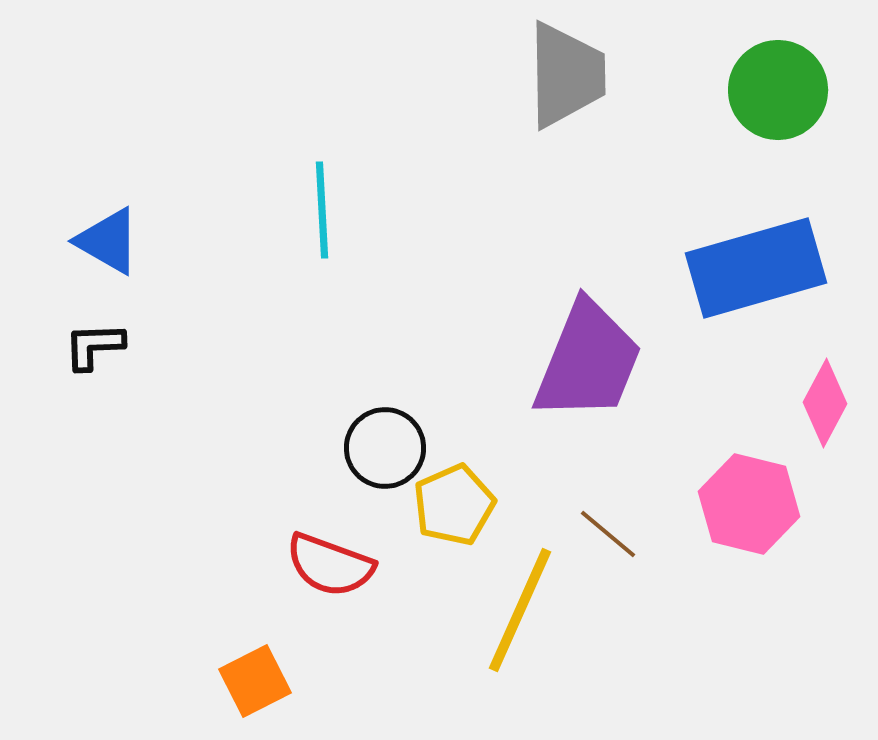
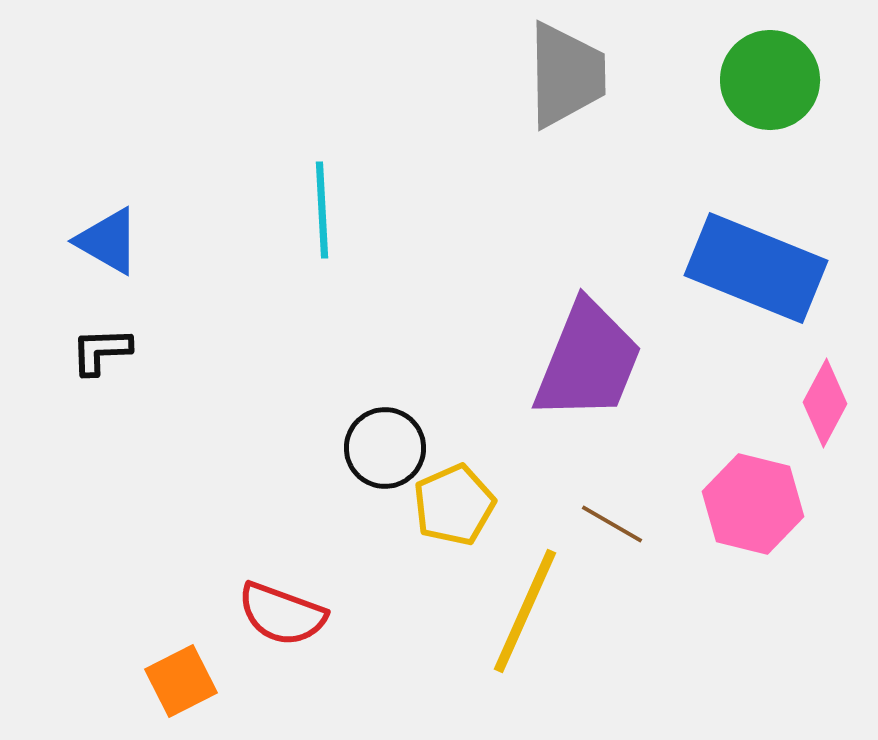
green circle: moved 8 px left, 10 px up
blue rectangle: rotated 38 degrees clockwise
black L-shape: moved 7 px right, 5 px down
pink hexagon: moved 4 px right
brown line: moved 4 px right, 10 px up; rotated 10 degrees counterclockwise
red semicircle: moved 48 px left, 49 px down
yellow line: moved 5 px right, 1 px down
orange square: moved 74 px left
